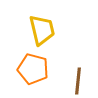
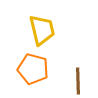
brown line: rotated 8 degrees counterclockwise
